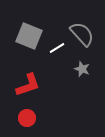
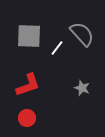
gray square: rotated 20 degrees counterclockwise
white line: rotated 21 degrees counterclockwise
gray star: moved 19 px down
